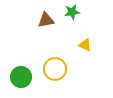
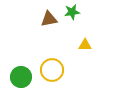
brown triangle: moved 3 px right, 1 px up
yellow triangle: rotated 24 degrees counterclockwise
yellow circle: moved 3 px left, 1 px down
